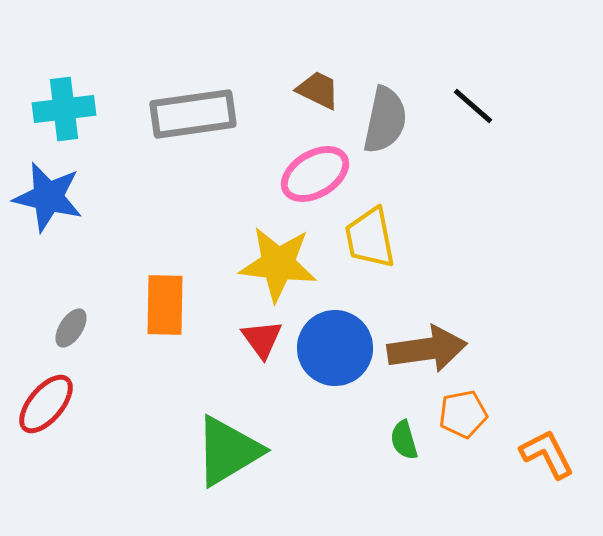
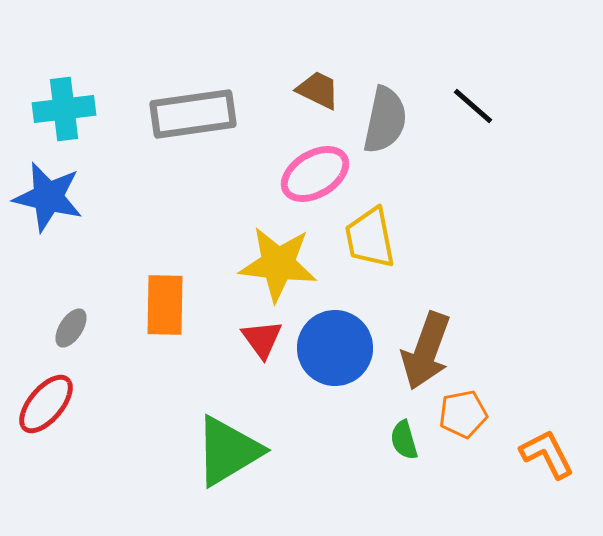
brown arrow: moved 1 px left, 2 px down; rotated 118 degrees clockwise
